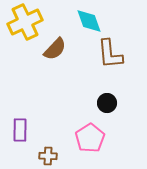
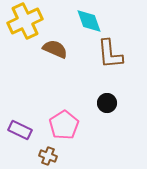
yellow cross: moved 1 px up
brown semicircle: rotated 110 degrees counterclockwise
purple rectangle: rotated 65 degrees counterclockwise
pink pentagon: moved 26 px left, 13 px up
brown cross: rotated 18 degrees clockwise
